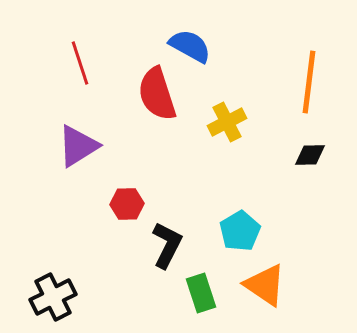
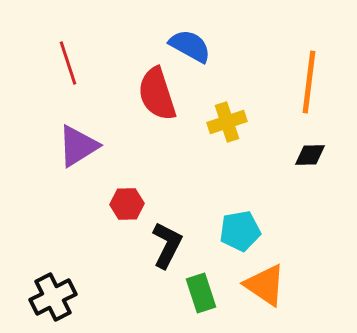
red line: moved 12 px left
yellow cross: rotated 9 degrees clockwise
cyan pentagon: rotated 21 degrees clockwise
